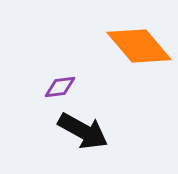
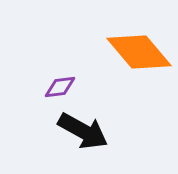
orange diamond: moved 6 px down
